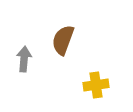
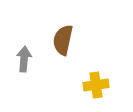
brown semicircle: rotated 8 degrees counterclockwise
